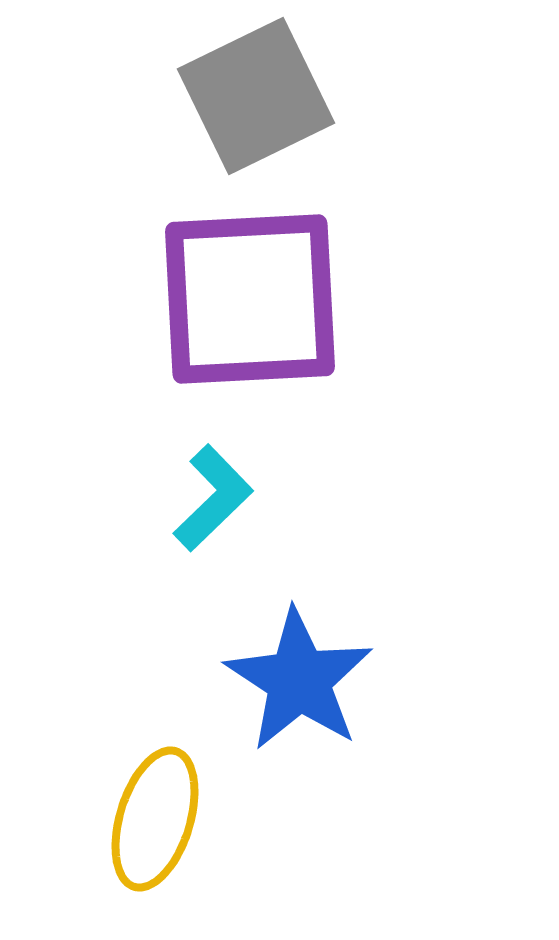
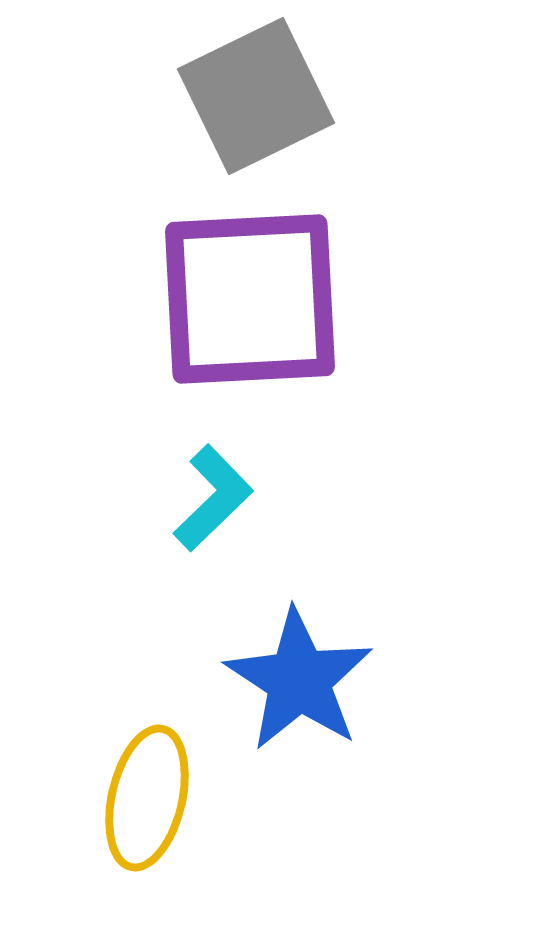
yellow ellipse: moved 8 px left, 21 px up; rotated 4 degrees counterclockwise
